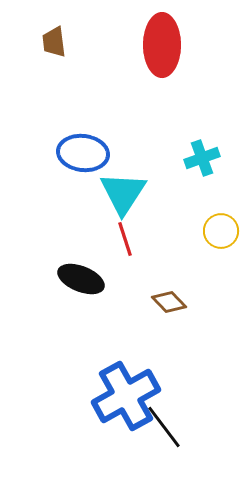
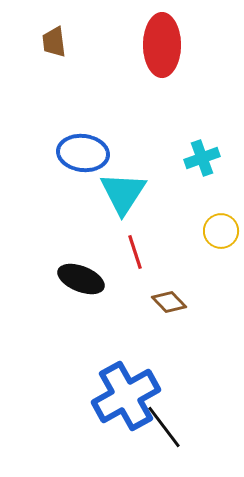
red line: moved 10 px right, 13 px down
